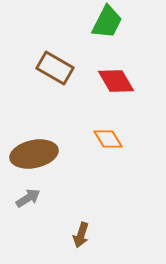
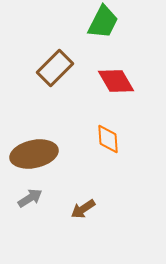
green trapezoid: moved 4 px left
brown rectangle: rotated 75 degrees counterclockwise
orange diamond: rotated 28 degrees clockwise
gray arrow: moved 2 px right
brown arrow: moved 2 px right, 26 px up; rotated 40 degrees clockwise
